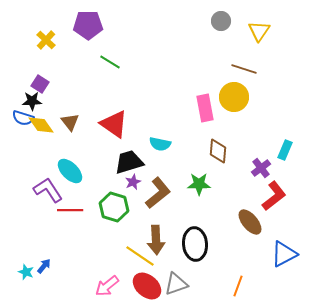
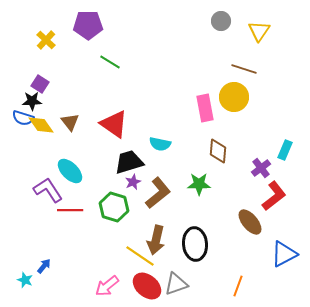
brown arrow: rotated 16 degrees clockwise
cyan star: moved 1 px left, 8 px down
